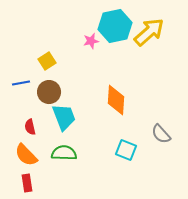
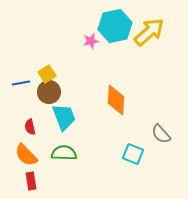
yellow square: moved 13 px down
cyan square: moved 7 px right, 4 px down
red rectangle: moved 4 px right, 2 px up
